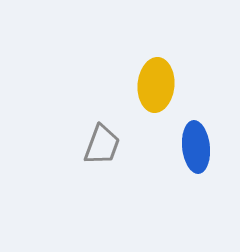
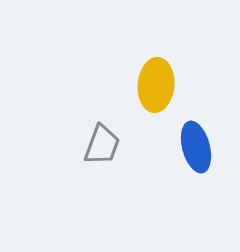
blue ellipse: rotated 9 degrees counterclockwise
